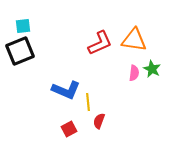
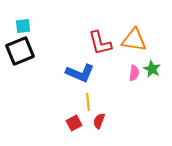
red L-shape: rotated 100 degrees clockwise
blue L-shape: moved 14 px right, 17 px up
red square: moved 5 px right, 6 px up
